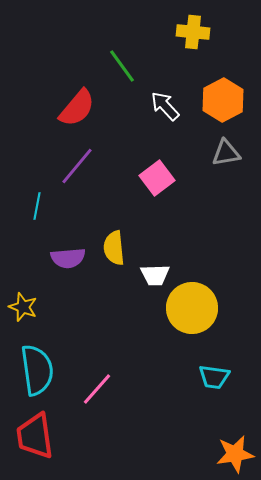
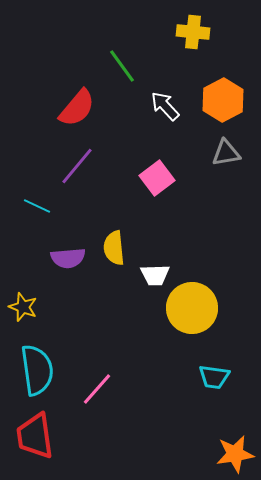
cyan line: rotated 76 degrees counterclockwise
